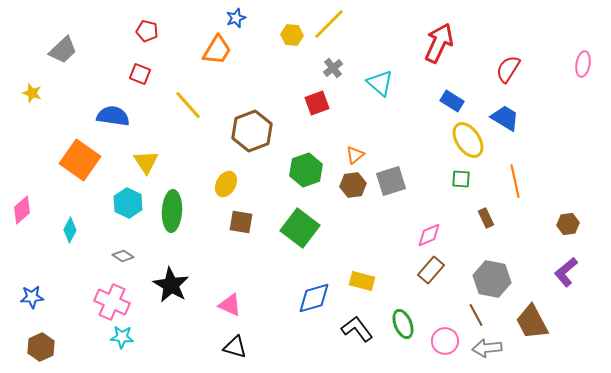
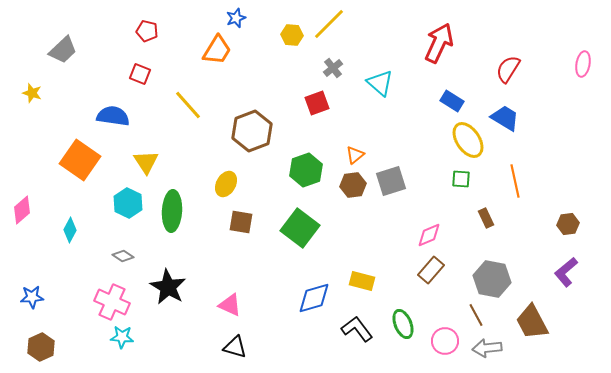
black star at (171, 285): moved 3 px left, 2 px down
